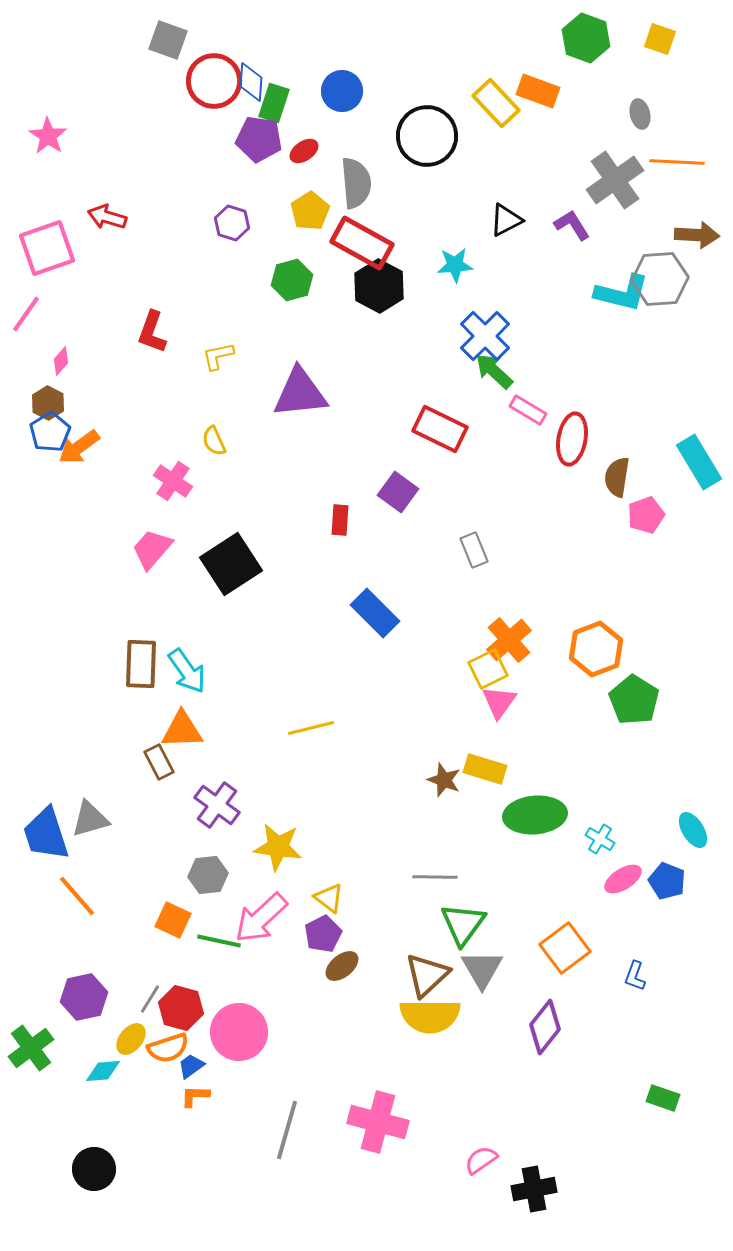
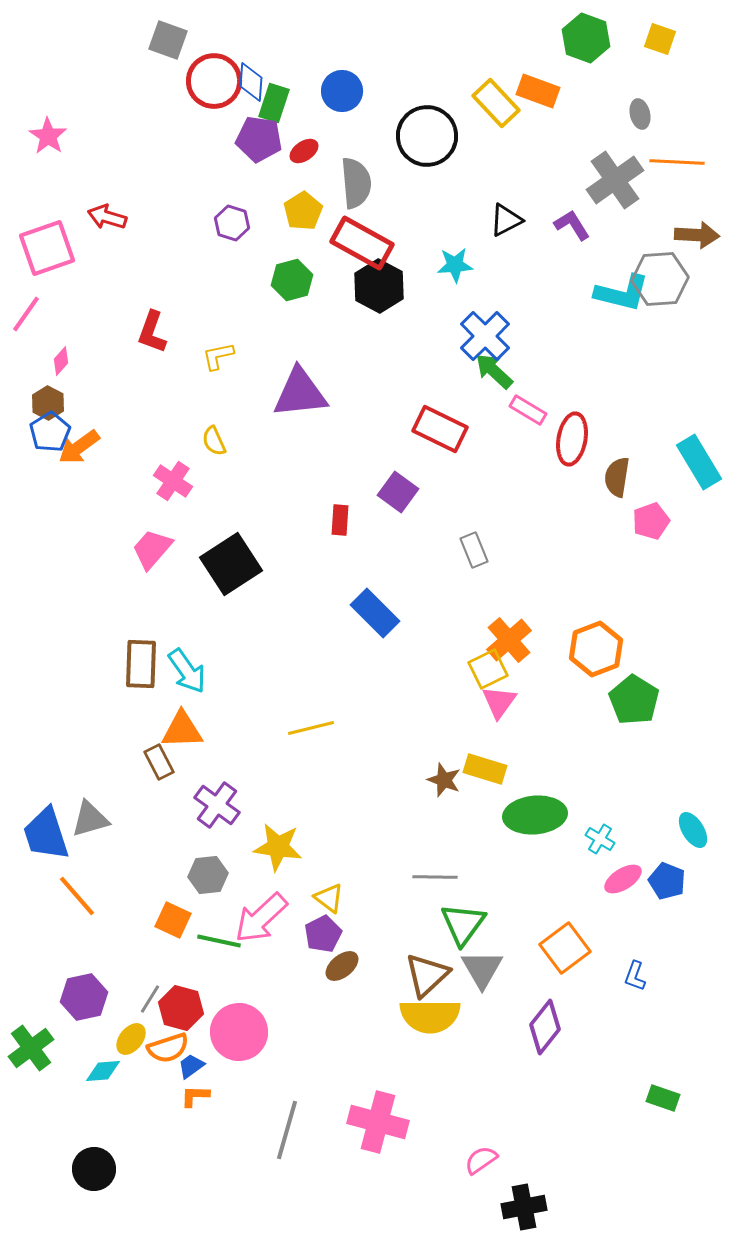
yellow pentagon at (310, 211): moved 7 px left
pink pentagon at (646, 515): moved 5 px right, 6 px down
black cross at (534, 1189): moved 10 px left, 18 px down
